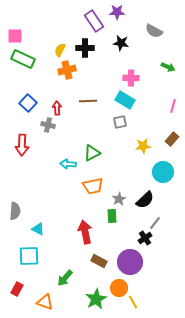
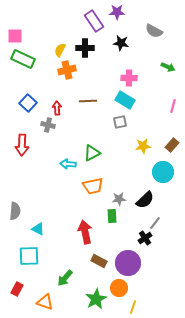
pink cross at (131, 78): moved 2 px left
brown rectangle at (172, 139): moved 6 px down
gray star at (119, 199): rotated 24 degrees clockwise
purple circle at (130, 262): moved 2 px left, 1 px down
yellow line at (133, 302): moved 5 px down; rotated 48 degrees clockwise
